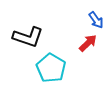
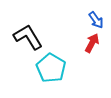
black L-shape: rotated 140 degrees counterclockwise
red arrow: moved 4 px right; rotated 18 degrees counterclockwise
